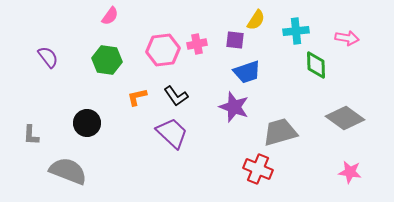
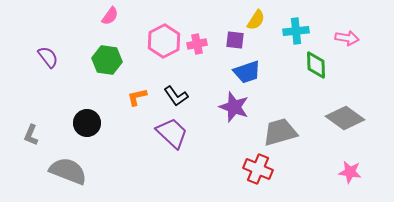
pink hexagon: moved 1 px right, 9 px up; rotated 20 degrees counterclockwise
gray L-shape: rotated 20 degrees clockwise
